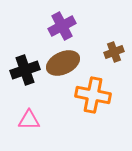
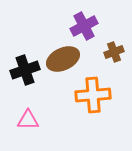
purple cross: moved 22 px right
brown ellipse: moved 4 px up
orange cross: rotated 16 degrees counterclockwise
pink triangle: moved 1 px left
